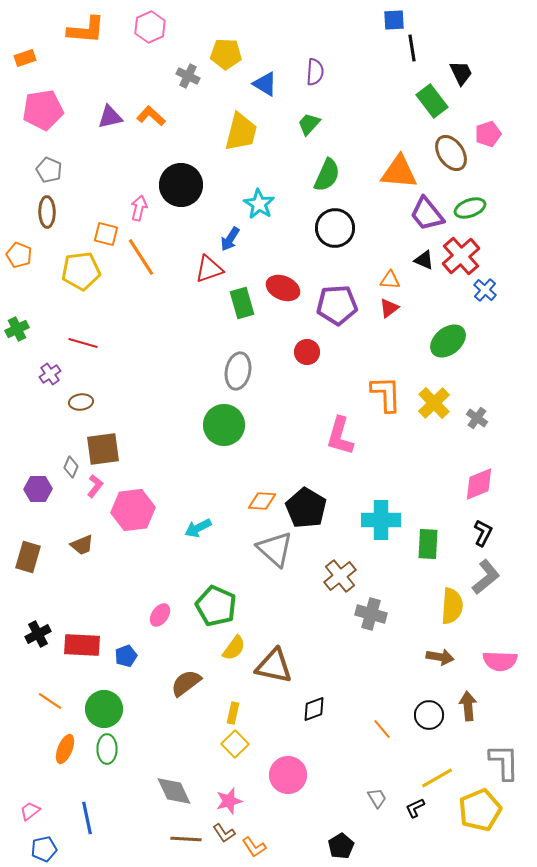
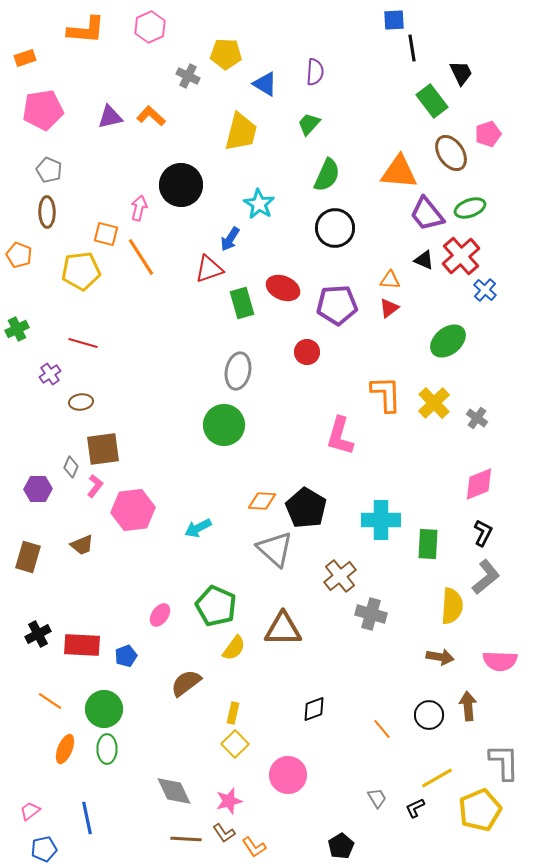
brown triangle at (274, 666): moved 9 px right, 37 px up; rotated 12 degrees counterclockwise
